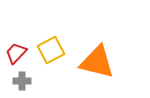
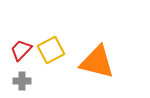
red trapezoid: moved 5 px right, 3 px up
